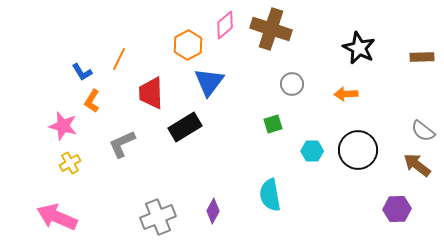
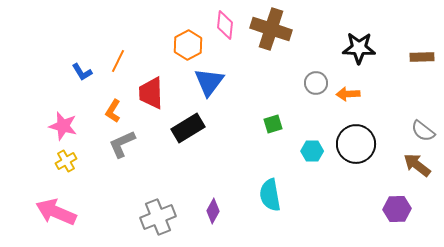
pink diamond: rotated 44 degrees counterclockwise
black star: rotated 24 degrees counterclockwise
orange line: moved 1 px left, 2 px down
gray circle: moved 24 px right, 1 px up
orange arrow: moved 2 px right
orange L-shape: moved 21 px right, 10 px down
black rectangle: moved 3 px right, 1 px down
black circle: moved 2 px left, 6 px up
yellow cross: moved 4 px left, 2 px up
pink arrow: moved 1 px left, 5 px up
